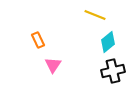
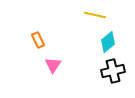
yellow line: rotated 10 degrees counterclockwise
